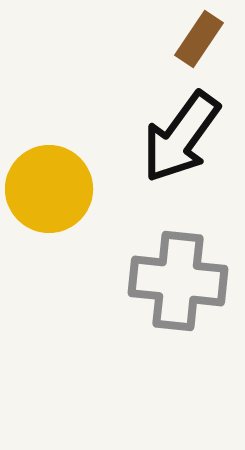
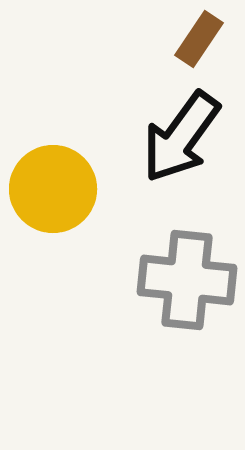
yellow circle: moved 4 px right
gray cross: moved 9 px right, 1 px up
